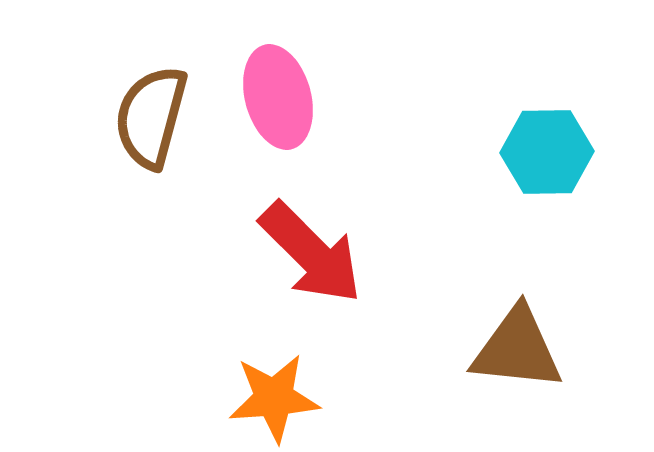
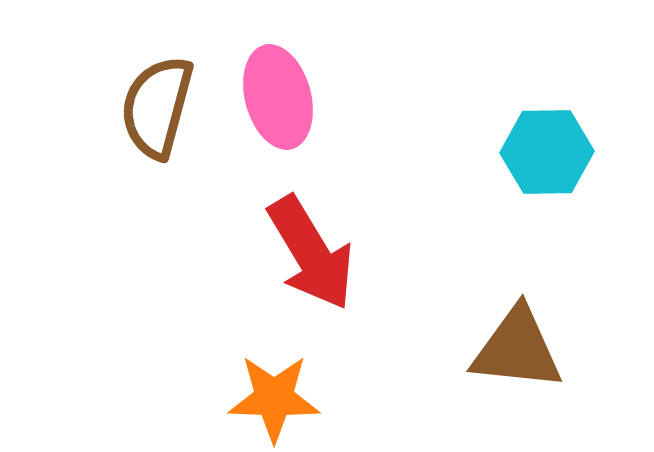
brown semicircle: moved 6 px right, 10 px up
red arrow: rotated 14 degrees clockwise
orange star: rotated 6 degrees clockwise
